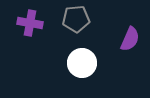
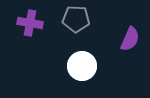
gray pentagon: rotated 8 degrees clockwise
white circle: moved 3 px down
